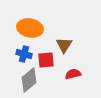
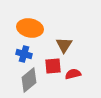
red square: moved 7 px right, 6 px down
